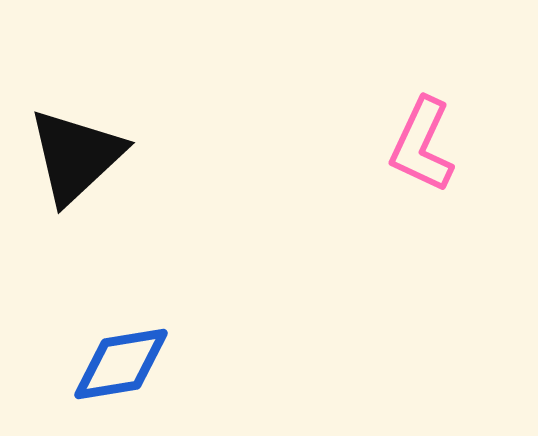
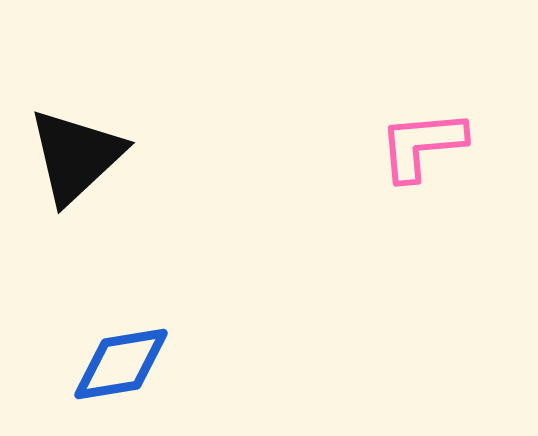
pink L-shape: rotated 60 degrees clockwise
